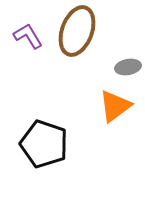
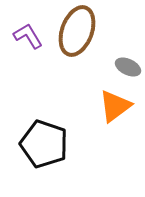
gray ellipse: rotated 35 degrees clockwise
